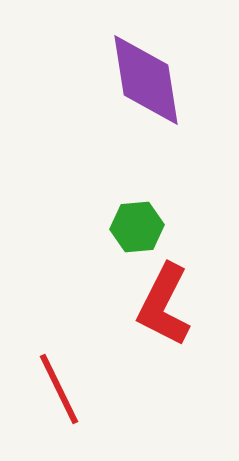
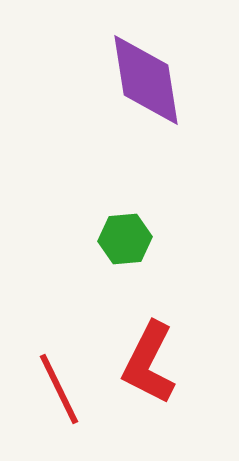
green hexagon: moved 12 px left, 12 px down
red L-shape: moved 15 px left, 58 px down
